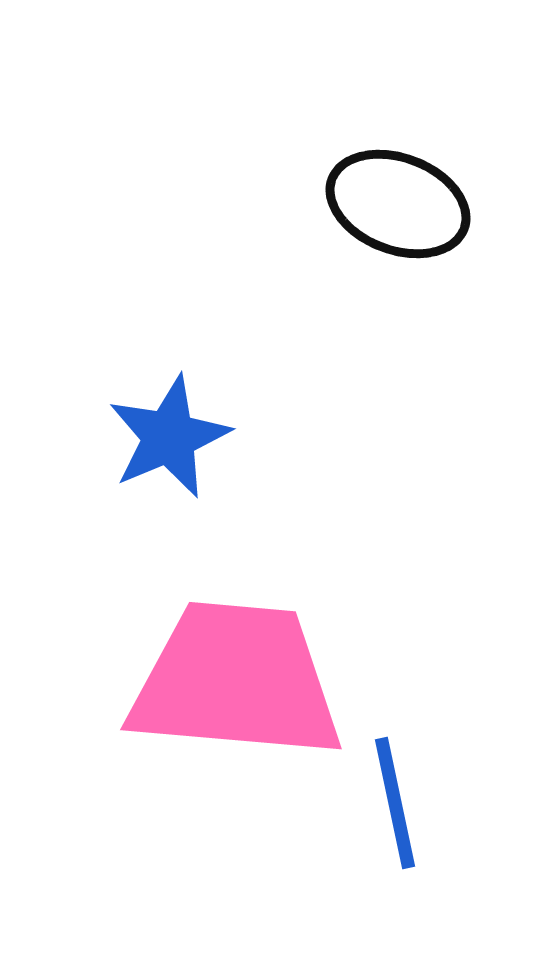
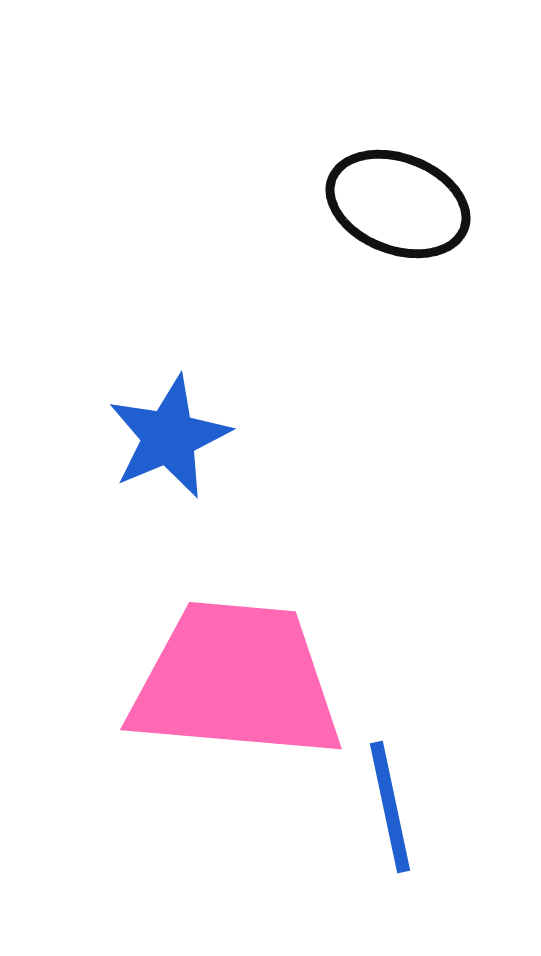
blue line: moved 5 px left, 4 px down
